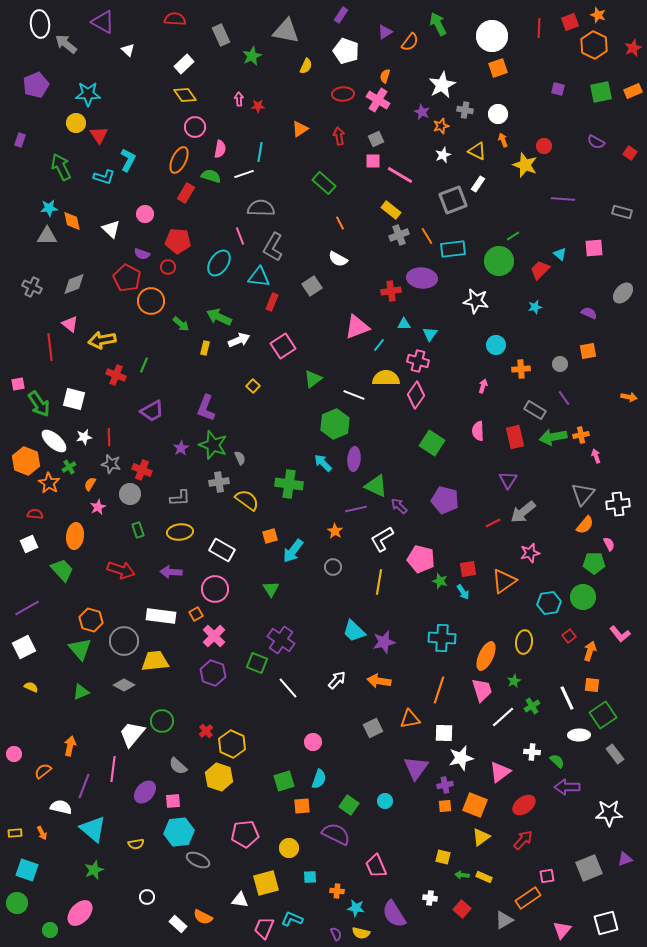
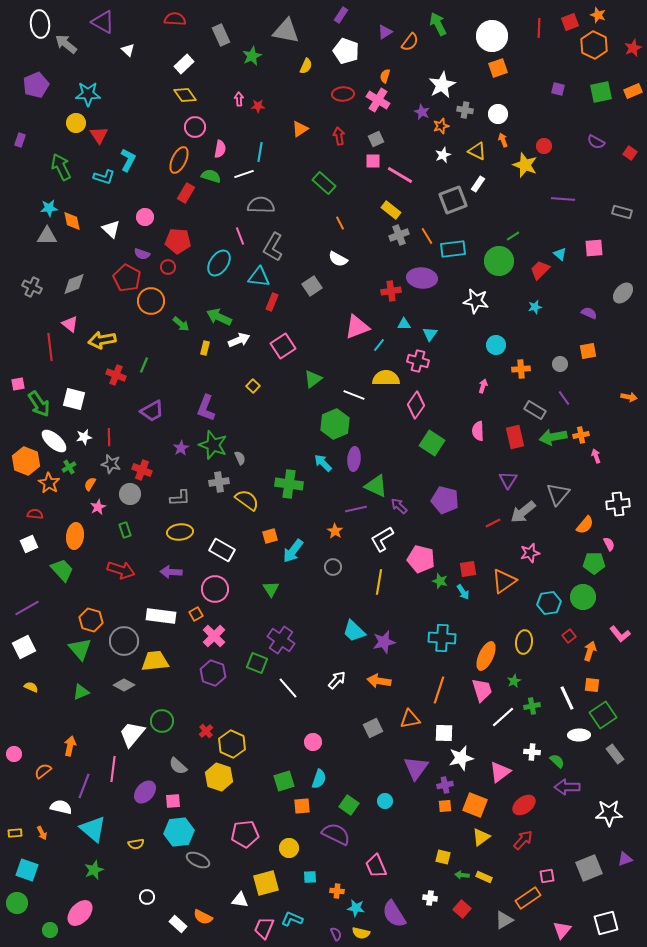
gray semicircle at (261, 208): moved 3 px up
pink circle at (145, 214): moved 3 px down
pink diamond at (416, 395): moved 10 px down
gray triangle at (583, 494): moved 25 px left
green rectangle at (138, 530): moved 13 px left
green cross at (532, 706): rotated 21 degrees clockwise
